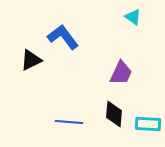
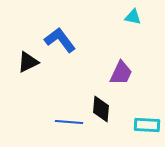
cyan triangle: rotated 24 degrees counterclockwise
blue L-shape: moved 3 px left, 3 px down
black triangle: moved 3 px left, 2 px down
black diamond: moved 13 px left, 5 px up
cyan rectangle: moved 1 px left, 1 px down
